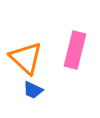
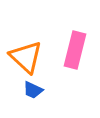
orange triangle: moved 1 px up
